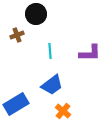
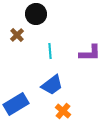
brown cross: rotated 24 degrees counterclockwise
